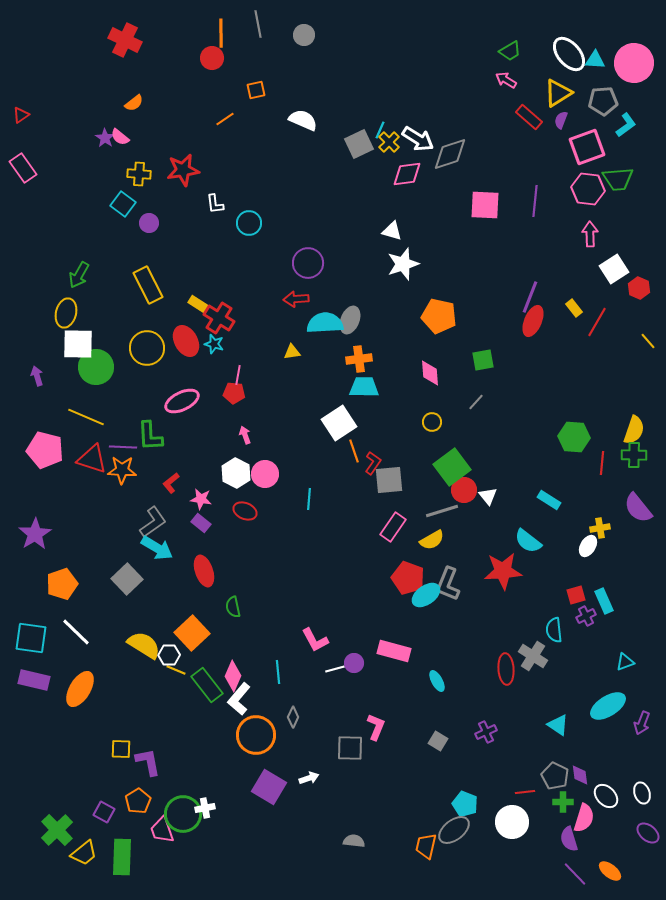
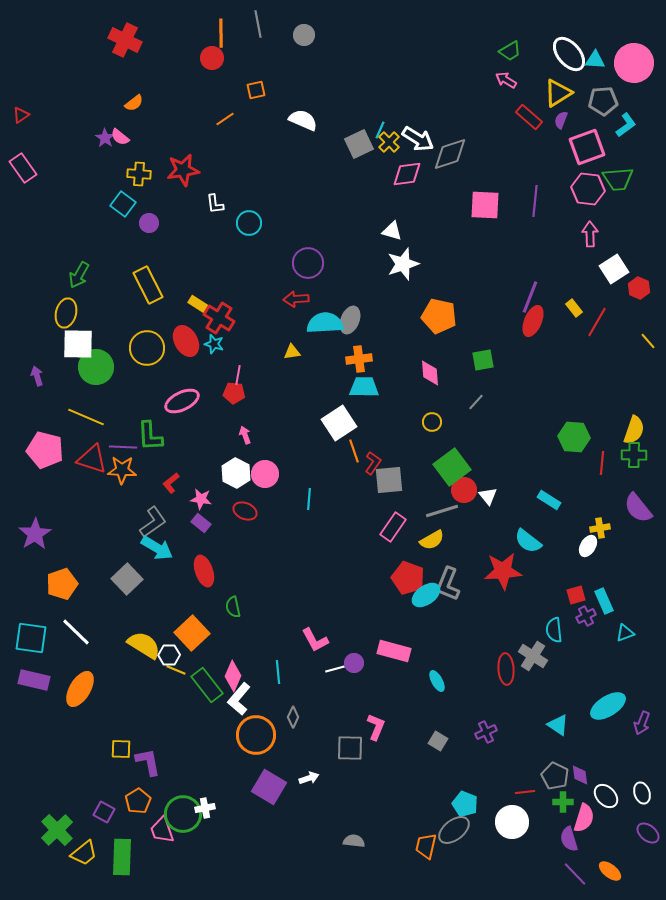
cyan triangle at (625, 662): moved 29 px up
